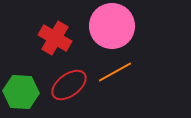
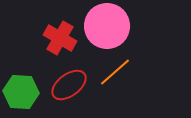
pink circle: moved 5 px left
red cross: moved 5 px right
orange line: rotated 12 degrees counterclockwise
